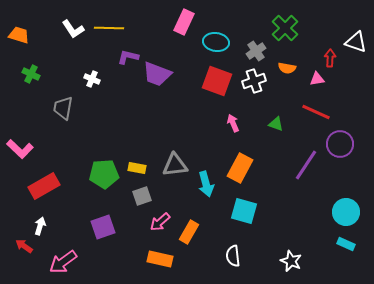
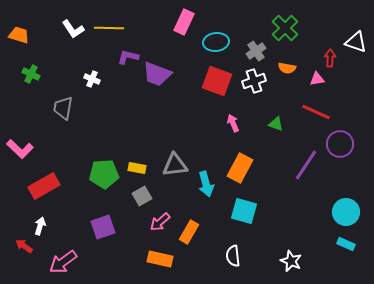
cyan ellipse at (216, 42): rotated 15 degrees counterclockwise
gray square at (142, 196): rotated 12 degrees counterclockwise
